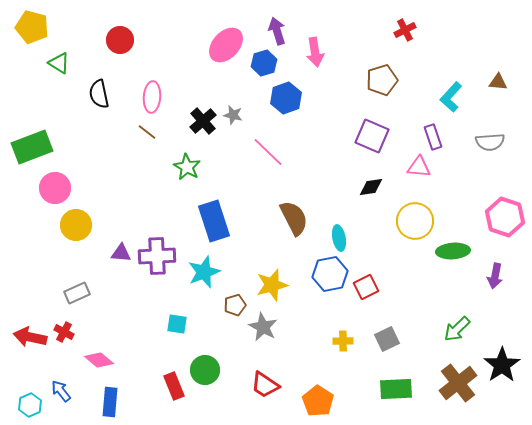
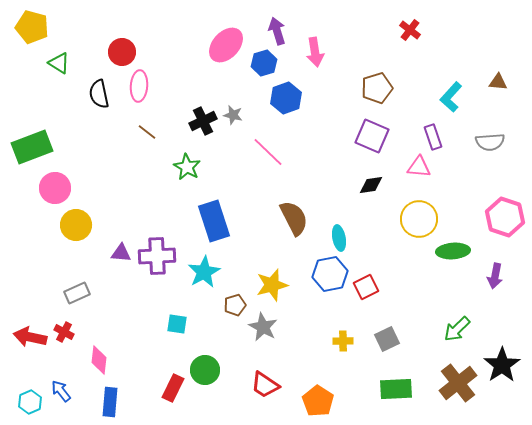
red cross at (405, 30): moved 5 px right; rotated 25 degrees counterclockwise
red circle at (120, 40): moved 2 px right, 12 px down
brown pentagon at (382, 80): moved 5 px left, 8 px down
pink ellipse at (152, 97): moved 13 px left, 11 px up
black cross at (203, 121): rotated 16 degrees clockwise
black diamond at (371, 187): moved 2 px up
yellow circle at (415, 221): moved 4 px right, 2 px up
cyan star at (204, 272): rotated 8 degrees counterclockwise
pink diamond at (99, 360): rotated 56 degrees clockwise
red rectangle at (174, 386): moved 1 px left, 2 px down; rotated 48 degrees clockwise
cyan hexagon at (30, 405): moved 3 px up
